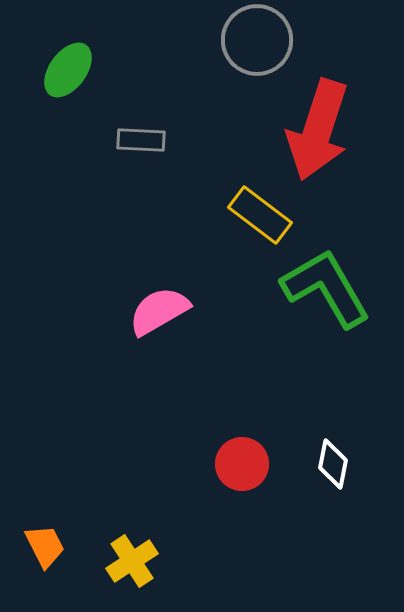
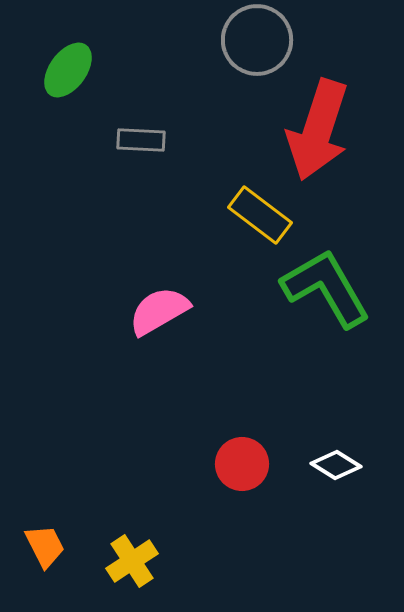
white diamond: moved 3 px right, 1 px down; rotated 69 degrees counterclockwise
